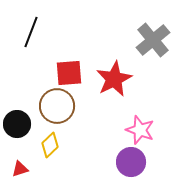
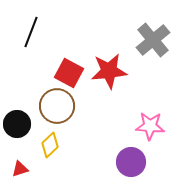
red square: rotated 32 degrees clockwise
red star: moved 5 px left, 8 px up; rotated 21 degrees clockwise
pink star: moved 10 px right, 4 px up; rotated 16 degrees counterclockwise
